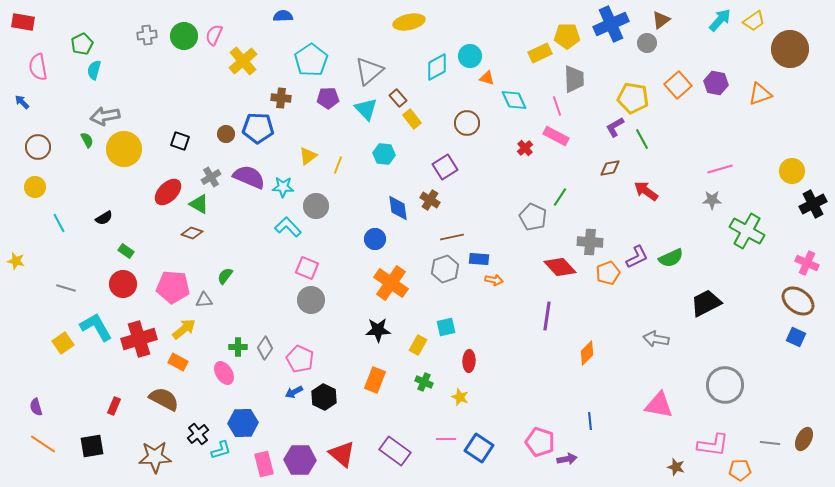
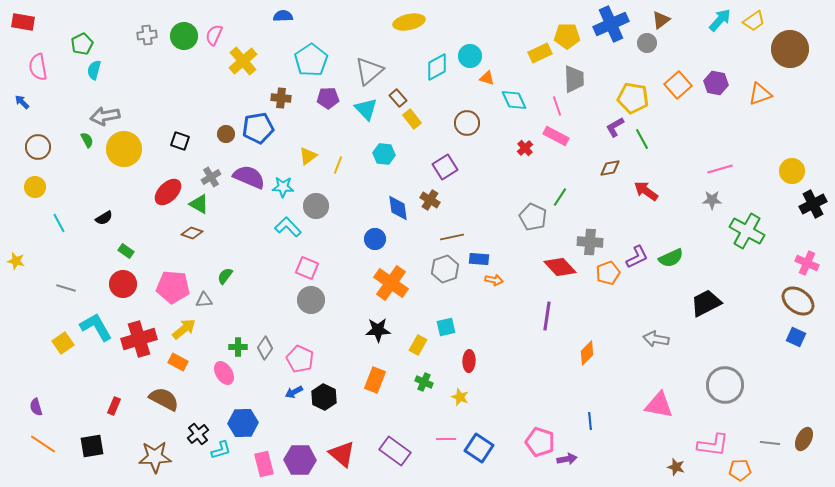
blue pentagon at (258, 128): rotated 12 degrees counterclockwise
